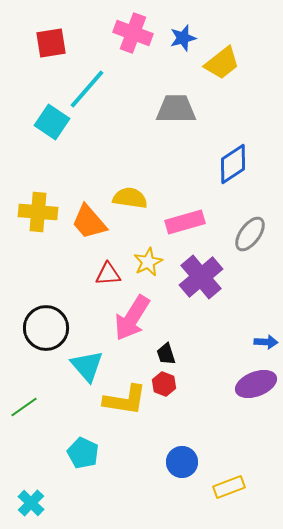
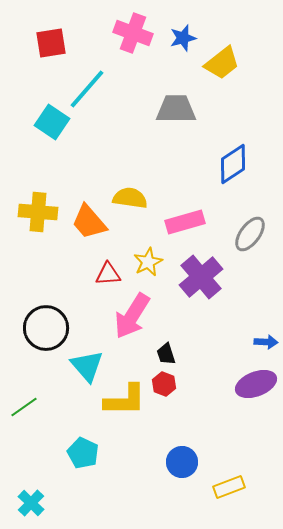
pink arrow: moved 2 px up
yellow L-shape: rotated 9 degrees counterclockwise
